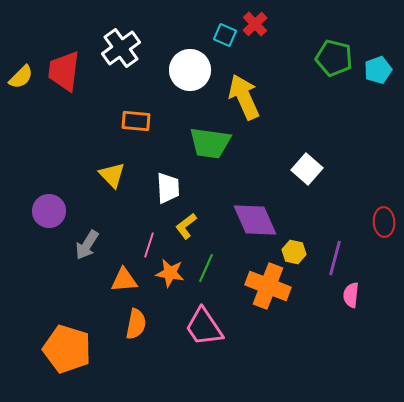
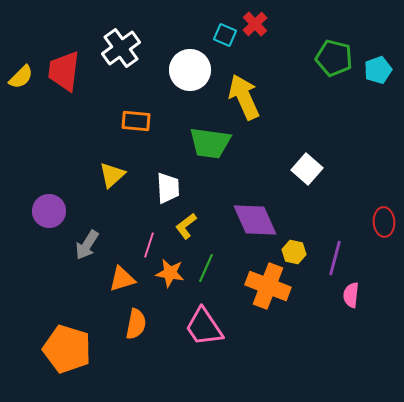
yellow triangle: rotated 32 degrees clockwise
orange triangle: moved 2 px left, 1 px up; rotated 12 degrees counterclockwise
